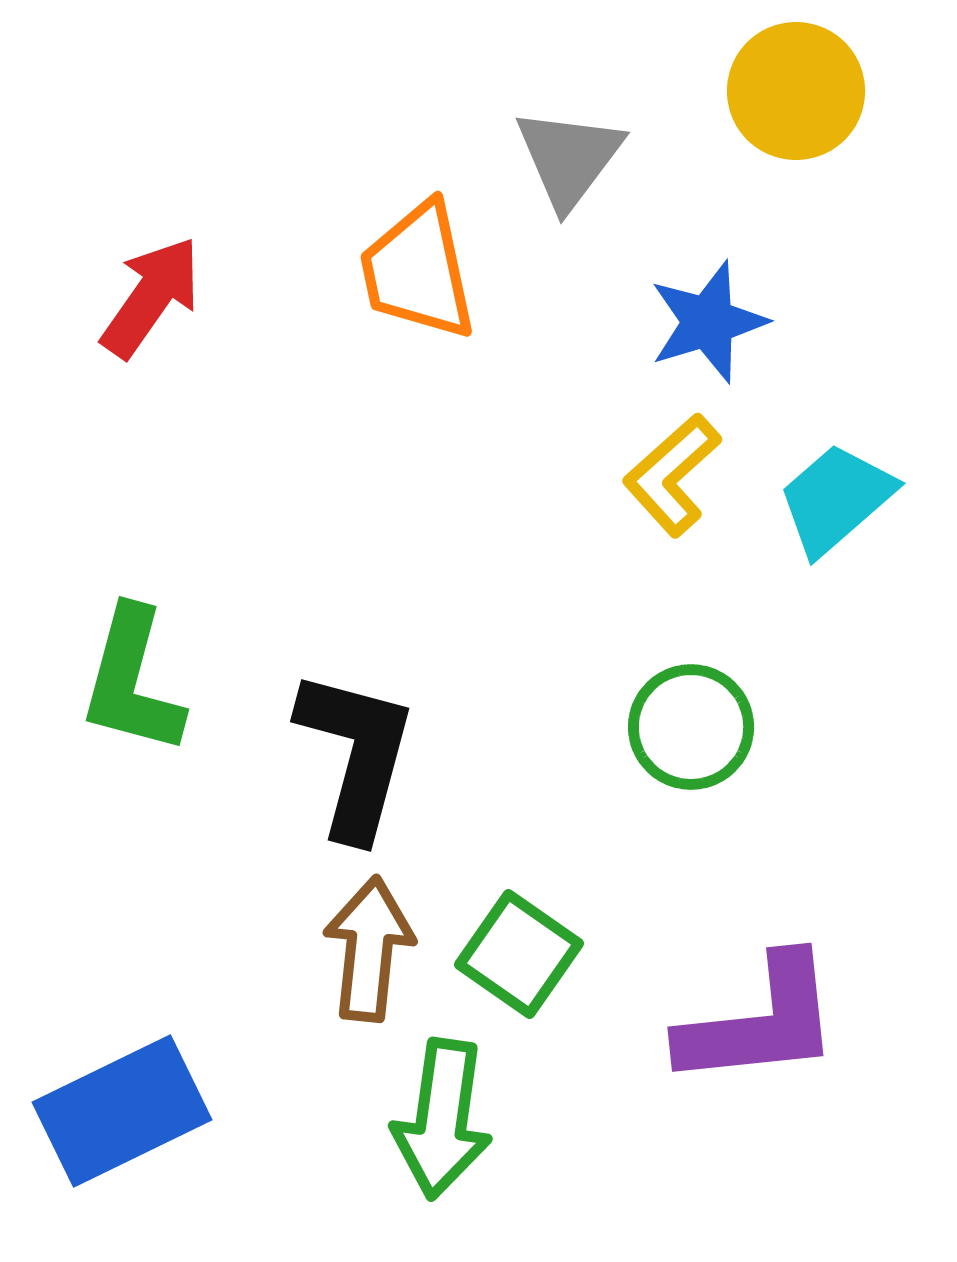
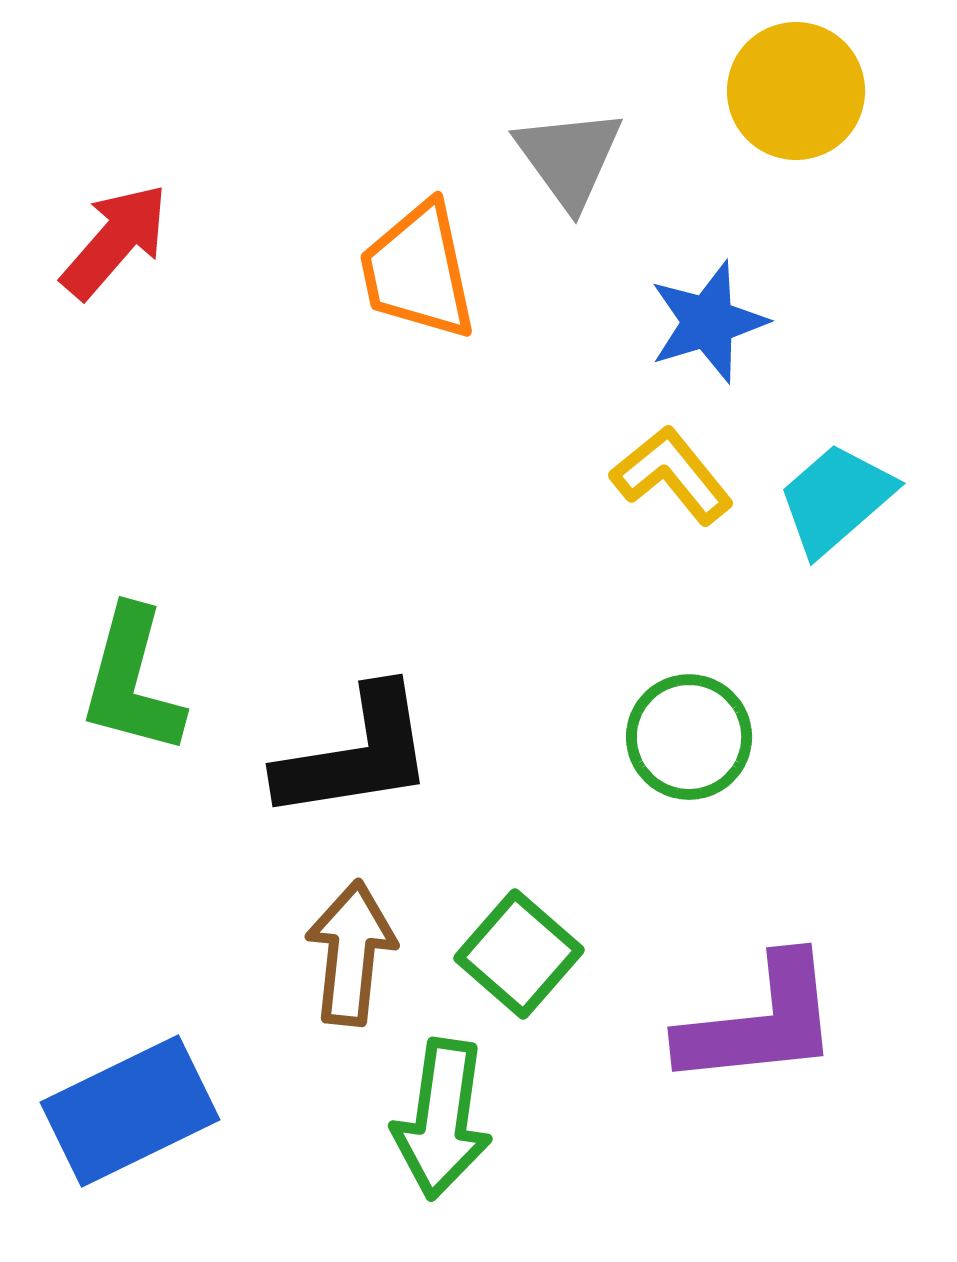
gray triangle: rotated 13 degrees counterclockwise
red arrow: moved 36 px left, 56 px up; rotated 6 degrees clockwise
yellow L-shape: rotated 93 degrees clockwise
green circle: moved 2 px left, 10 px down
black L-shape: rotated 66 degrees clockwise
brown arrow: moved 18 px left, 4 px down
green square: rotated 6 degrees clockwise
blue rectangle: moved 8 px right
